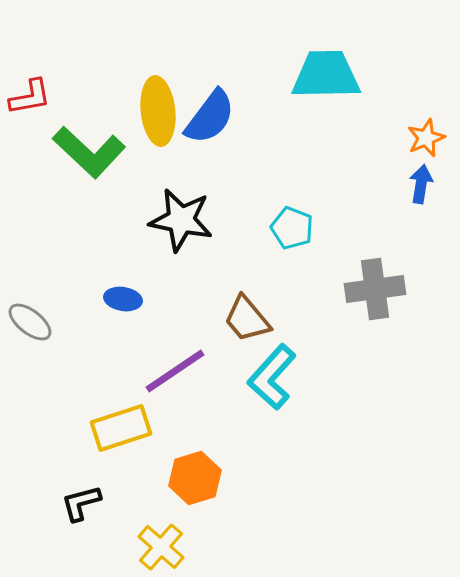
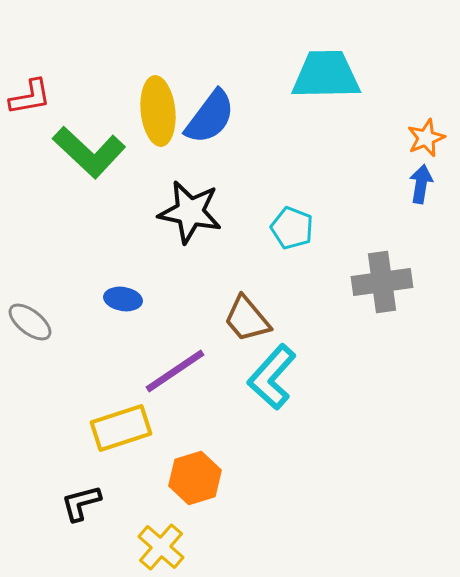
black star: moved 9 px right, 8 px up
gray cross: moved 7 px right, 7 px up
